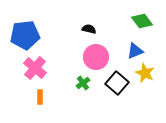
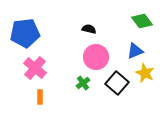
blue pentagon: moved 2 px up
